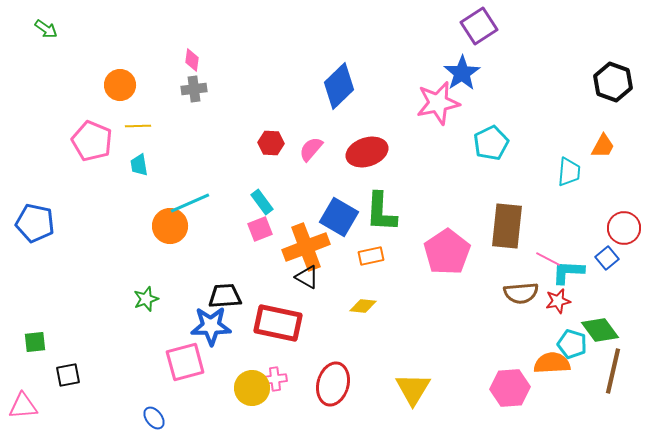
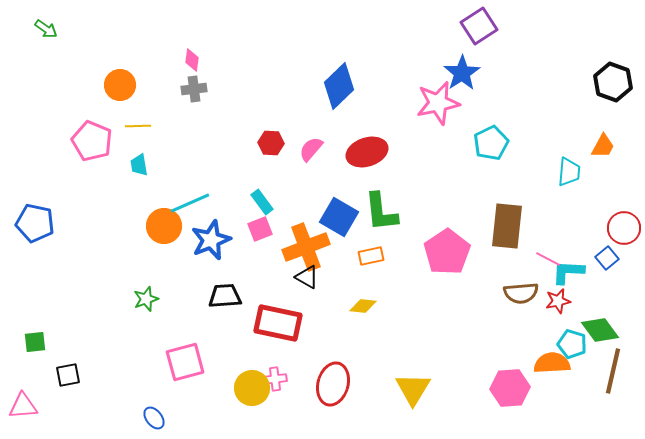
green L-shape at (381, 212): rotated 9 degrees counterclockwise
orange circle at (170, 226): moved 6 px left
blue star at (211, 326): moved 86 px up; rotated 21 degrees counterclockwise
